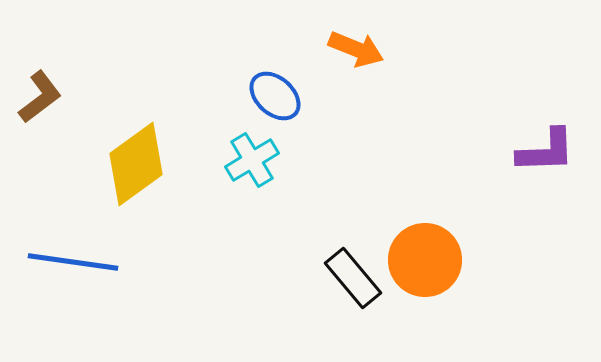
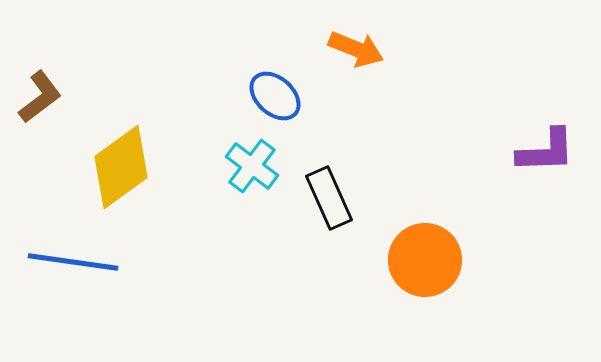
cyan cross: moved 6 px down; rotated 22 degrees counterclockwise
yellow diamond: moved 15 px left, 3 px down
black rectangle: moved 24 px left, 80 px up; rotated 16 degrees clockwise
